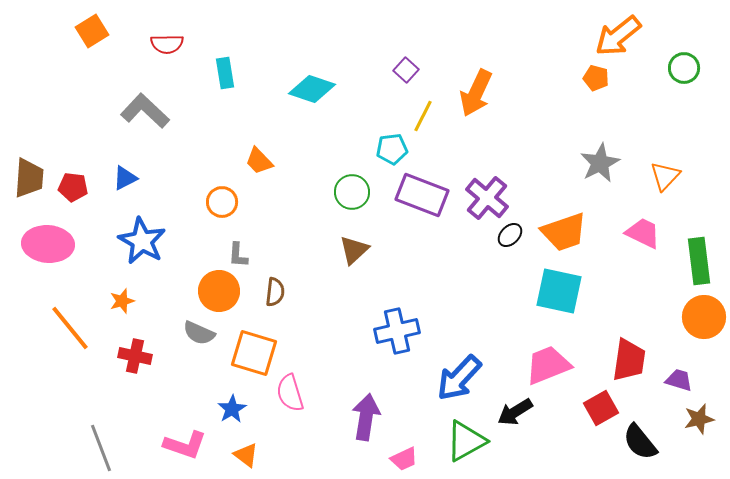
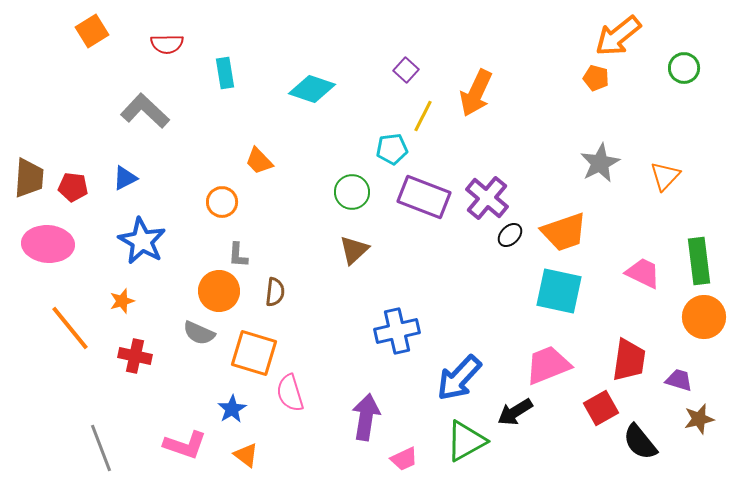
purple rectangle at (422, 195): moved 2 px right, 2 px down
pink trapezoid at (643, 233): moved 40 px down
